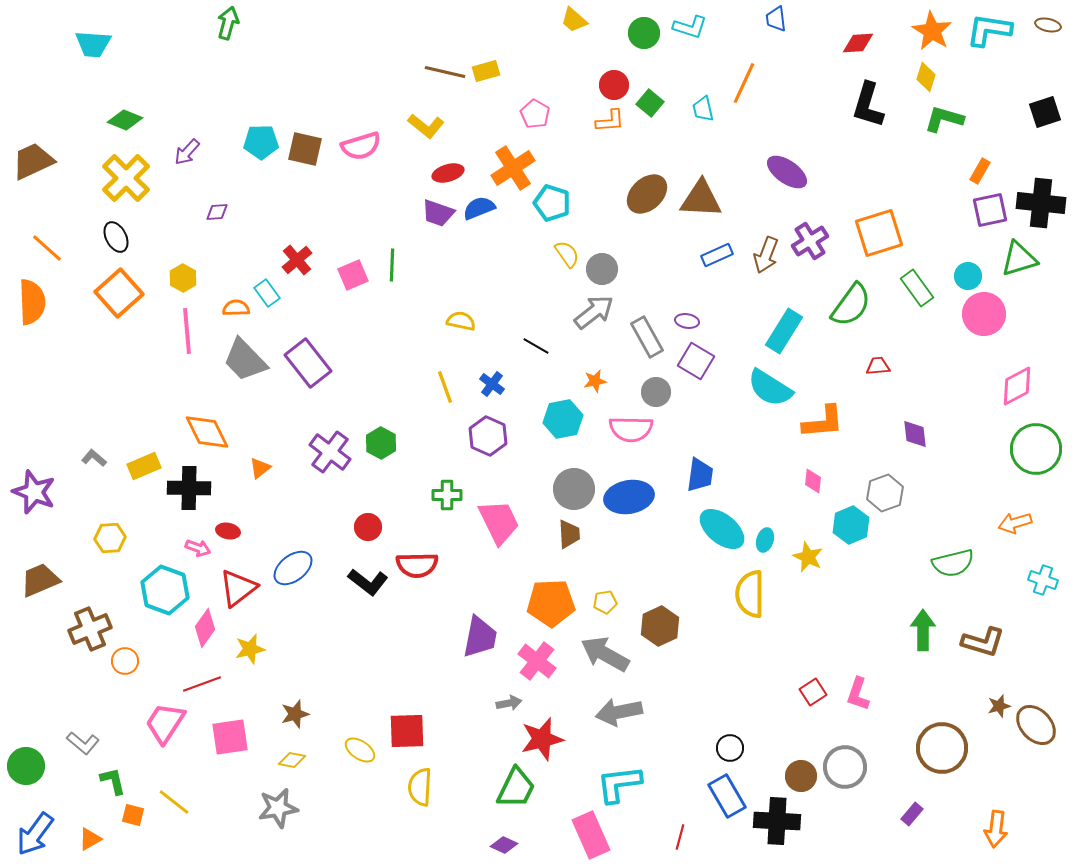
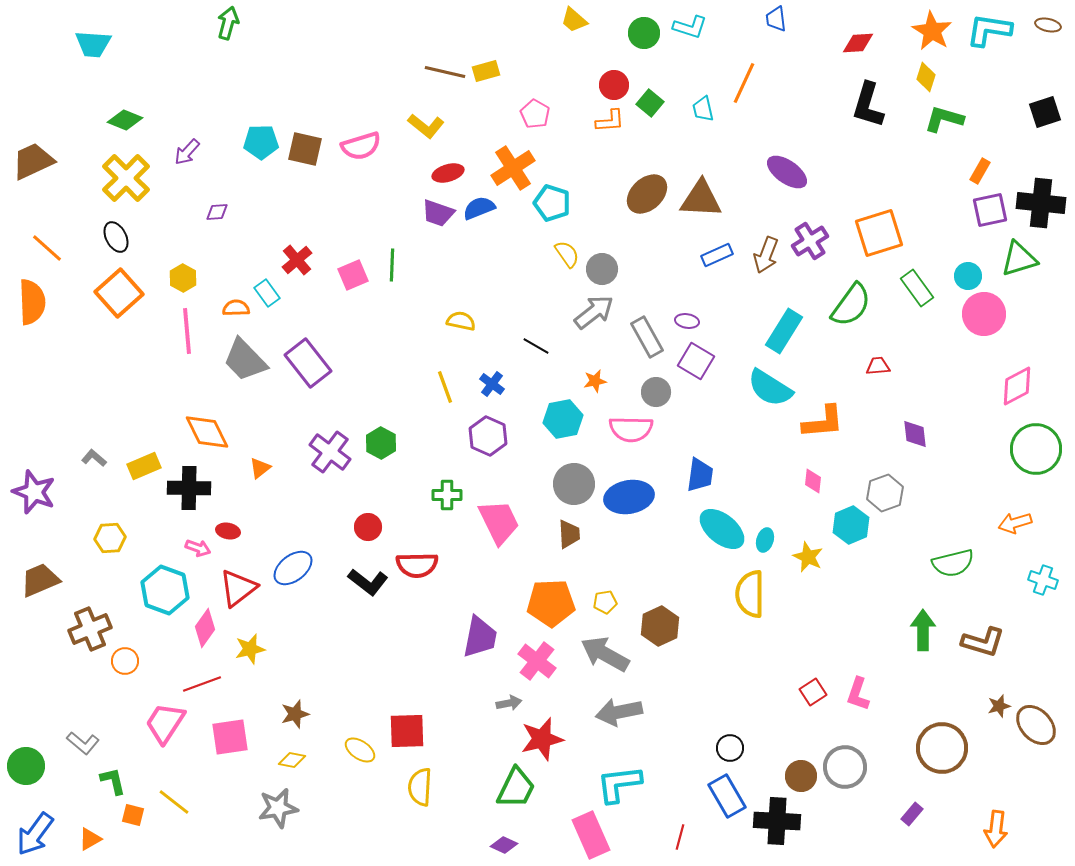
gray circle at (574, 489): moved 5 px up
